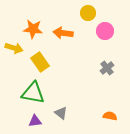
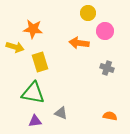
orange arrow: moved 16 px right, 10 px down
yellow arrow: moved 1 px right, 1 px up
yellow rectangle: rotated 18 degrees clockwise
gray cross: rotated 32 degrees counterclockwise
gray triangle: rotated 16 degrees counterclockwise
